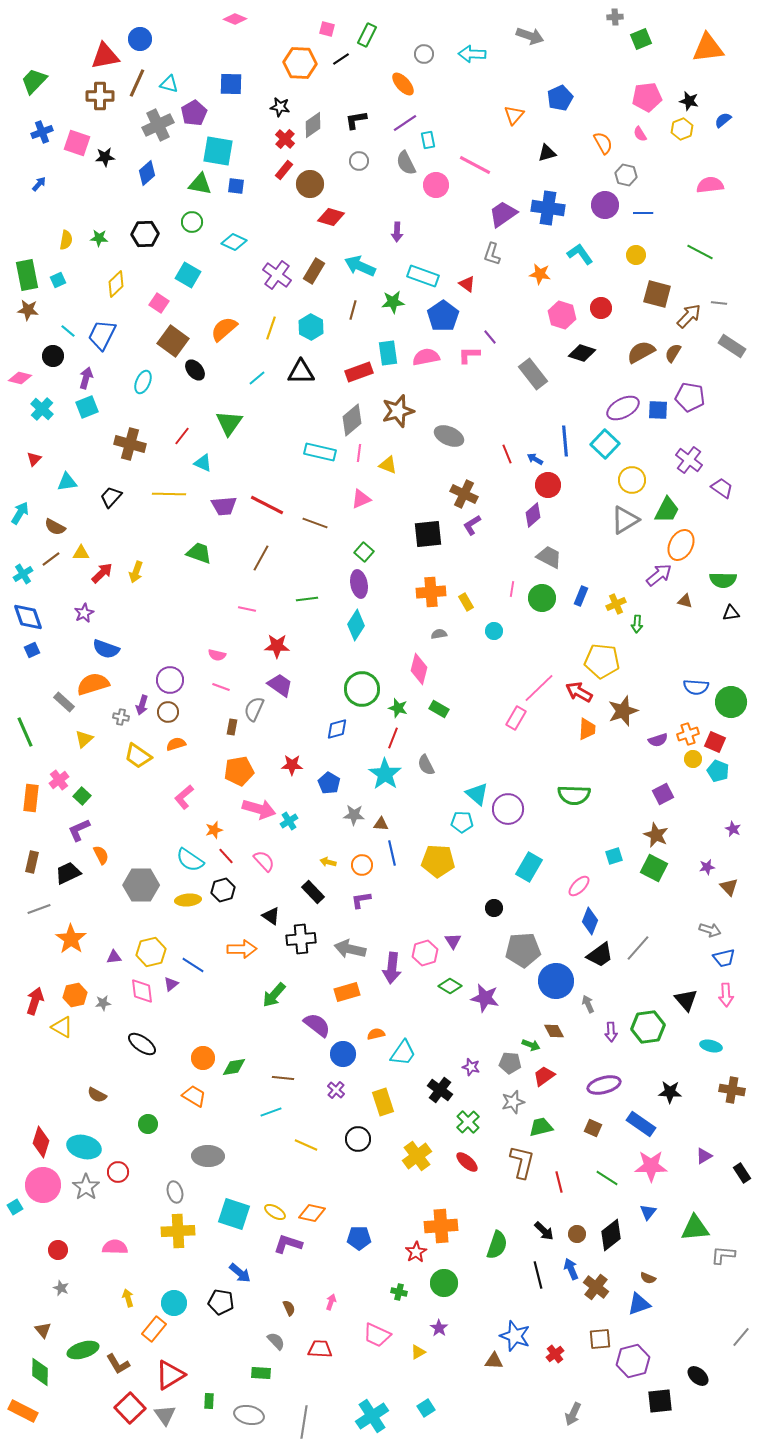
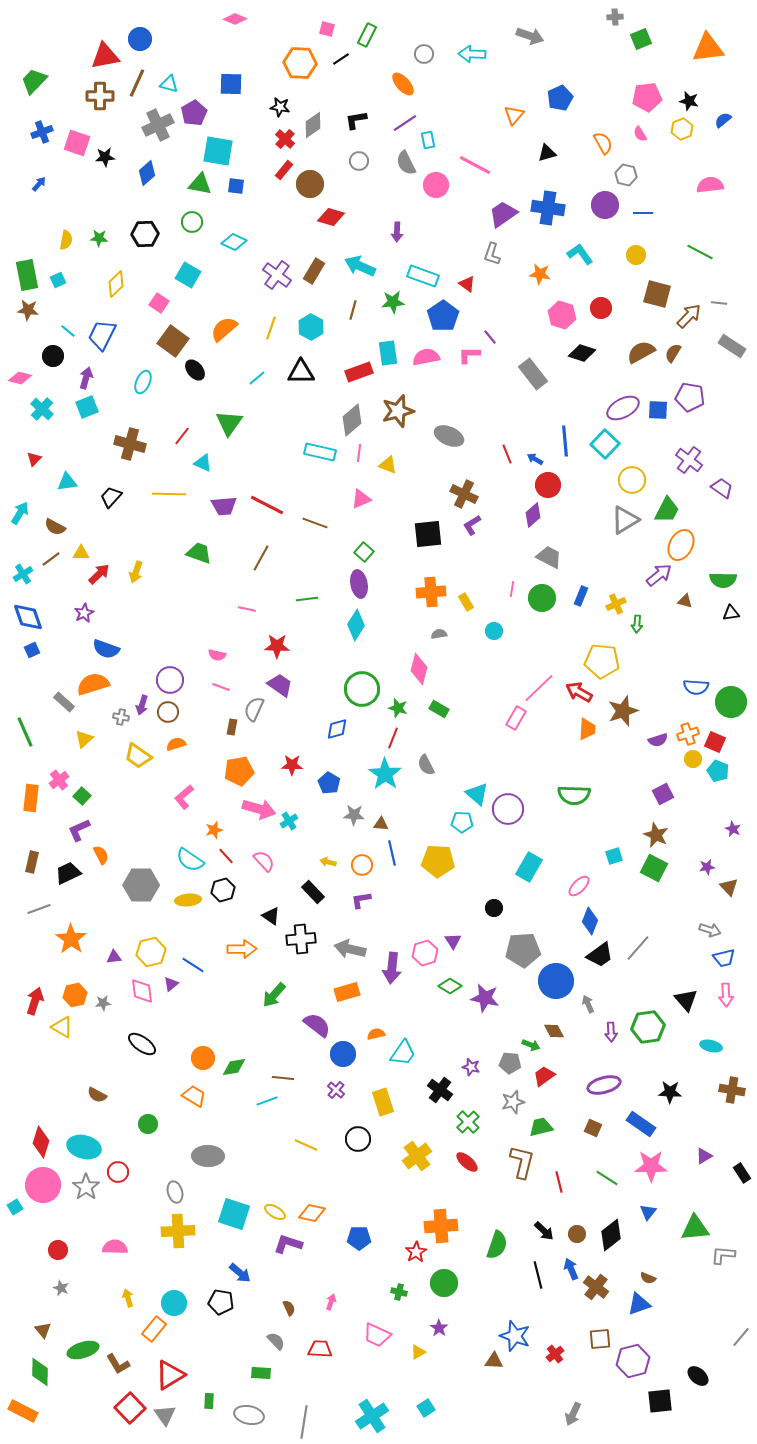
red arrow at (102, 573): moved 3 px left, 1 px down
cyan line at (271, 1112): moved 4 px left, 11 px up
